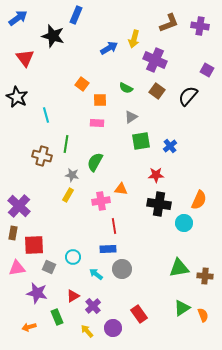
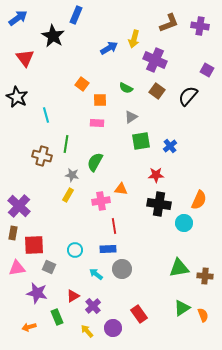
black star at (53, 36): rotated 15 degrees clockwise
cyan circle at (73, 257): moved 2 px right, 7 px up
